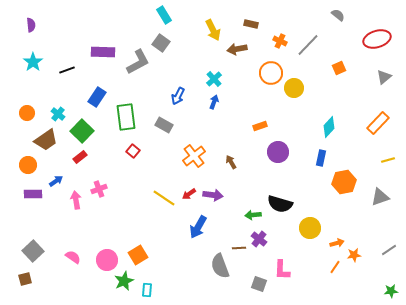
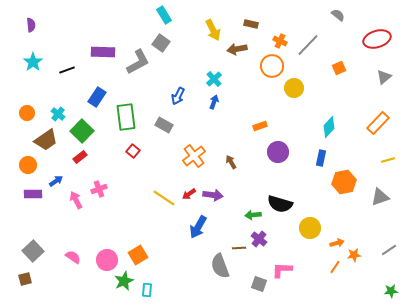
orange circle at (271, 73): moved 1 px right, 7 px up
pink arrow at (76, 200): rotated 18 degrees counterclockwise
pink L-shape at (282, 270): rotated 90 degrees clockwise
